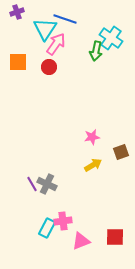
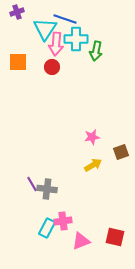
cyan cross: moved 35 px left, 1 px down; rotated 35 degrees counterclockwise
pink arrow: rotated 150 degrees clockwise
red circle: moved 3 px right
gray cross: moved 5 px down; rotated 18 degrees counterclockwise
red square: rotated 12 degrees clockwise
